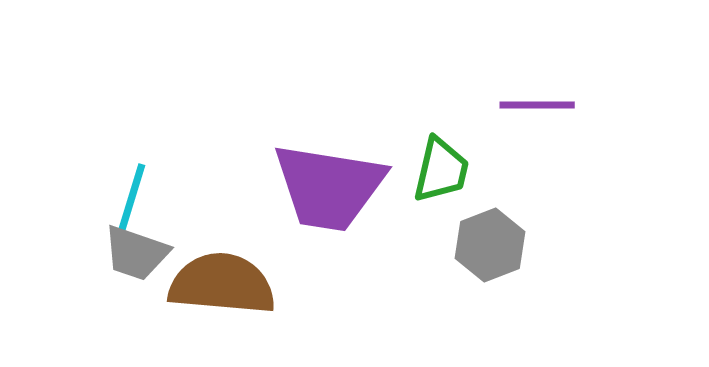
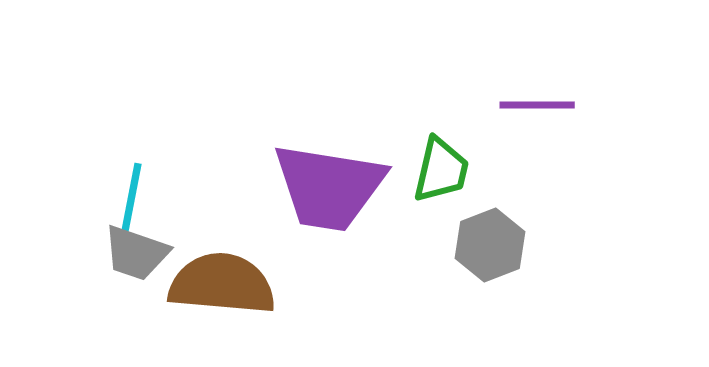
cyan line: rotated 6 degrees counterclockwise
